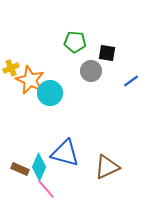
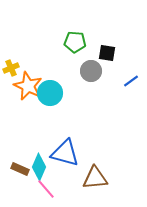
orange star: moved 2 px left, 6 px down
brown triangle: moved 12 px left, 11 px down; rotated 20 degrees clockwise
